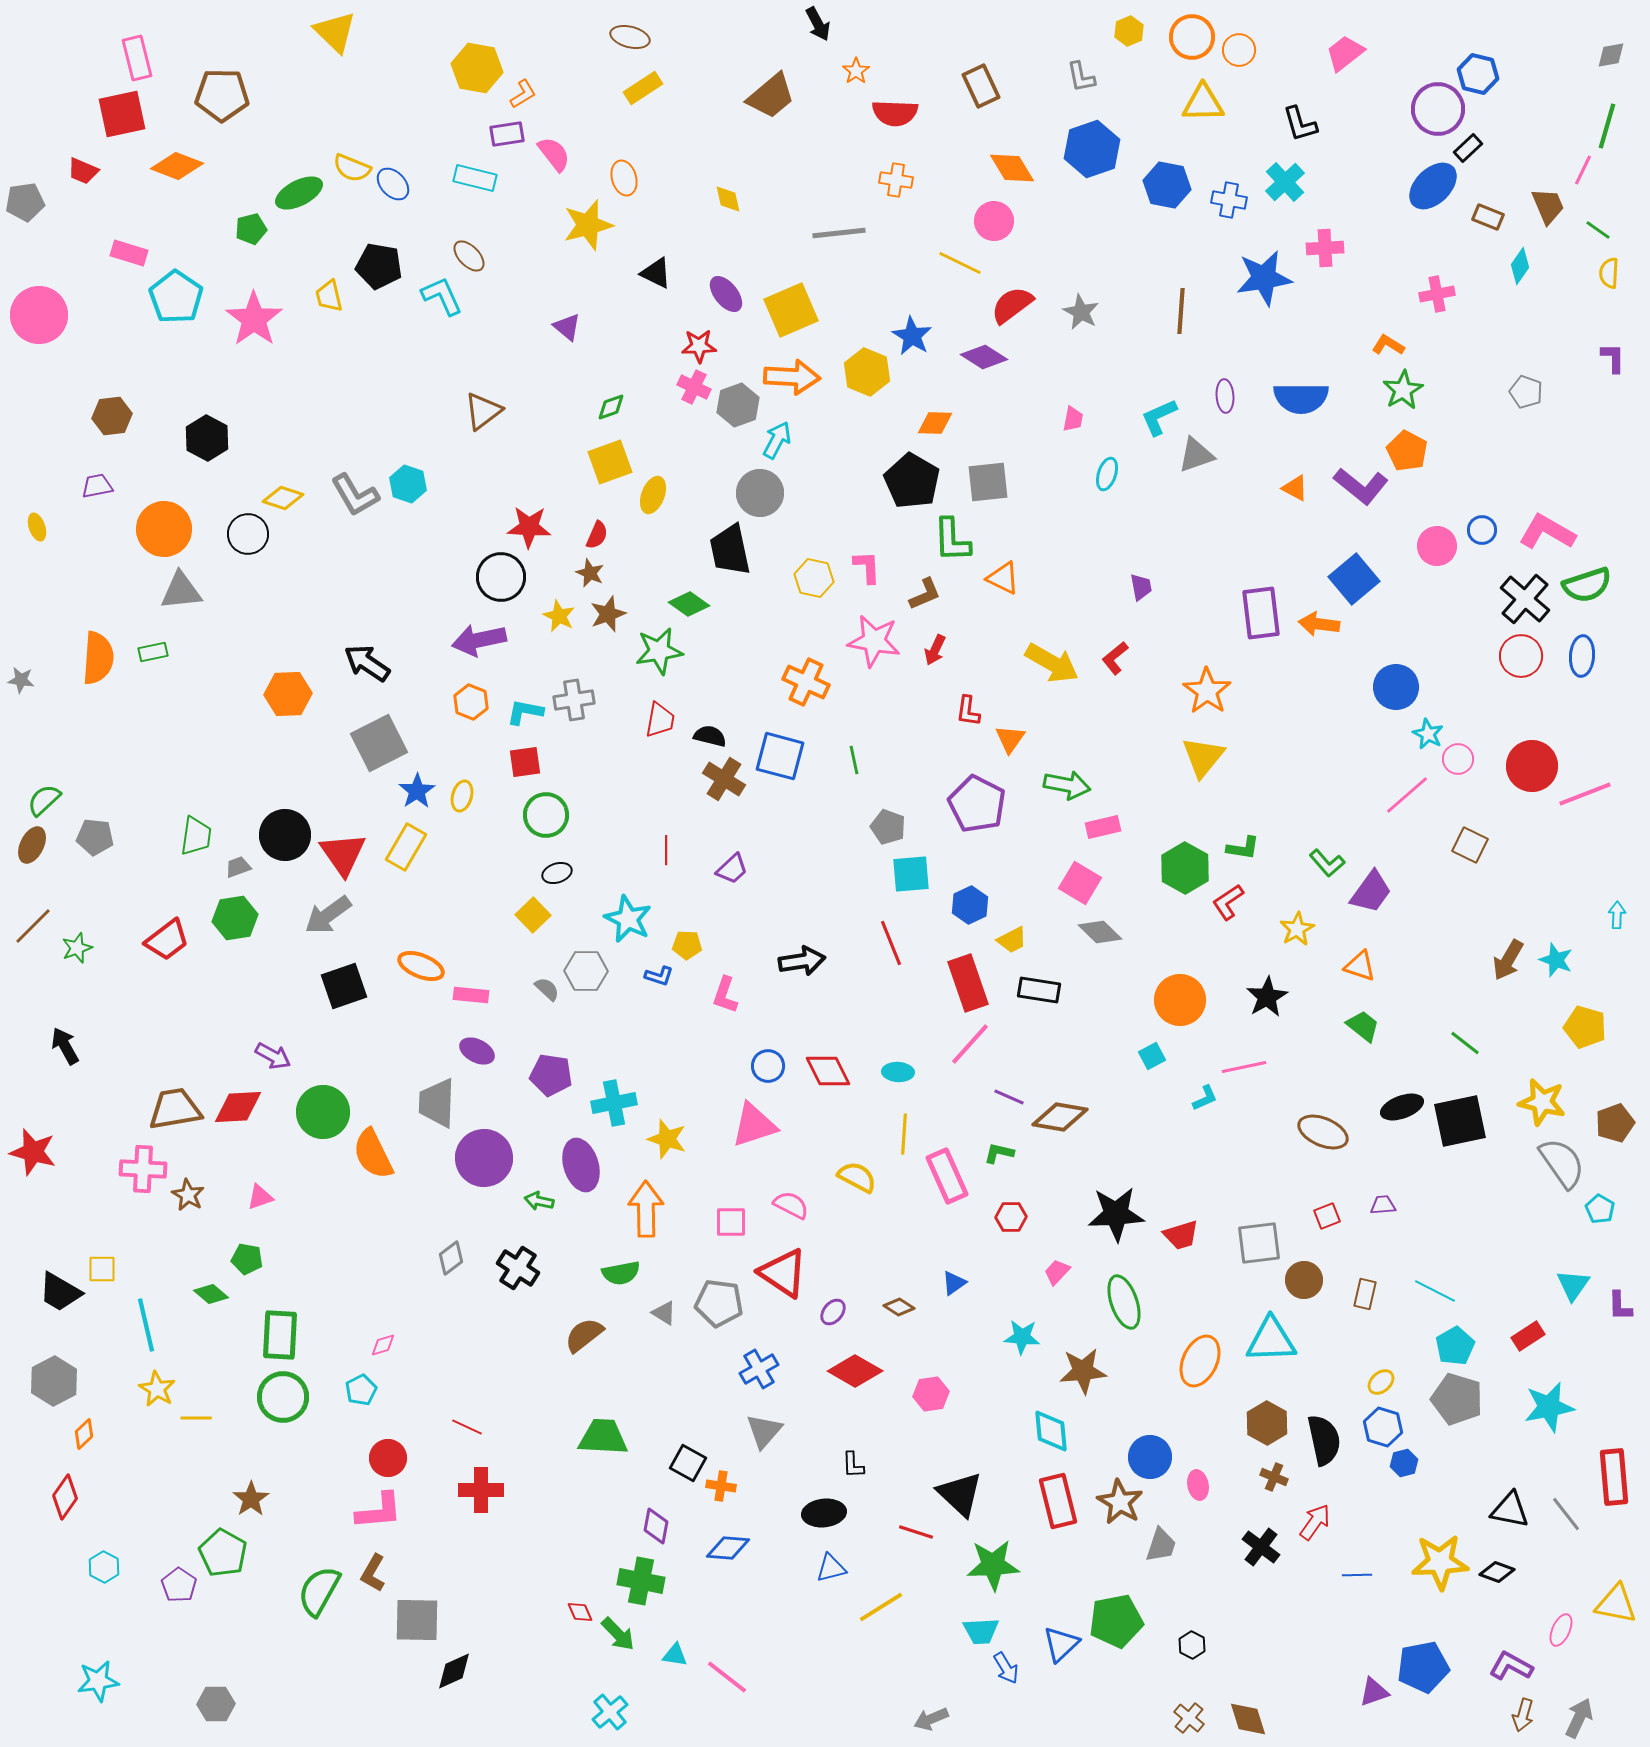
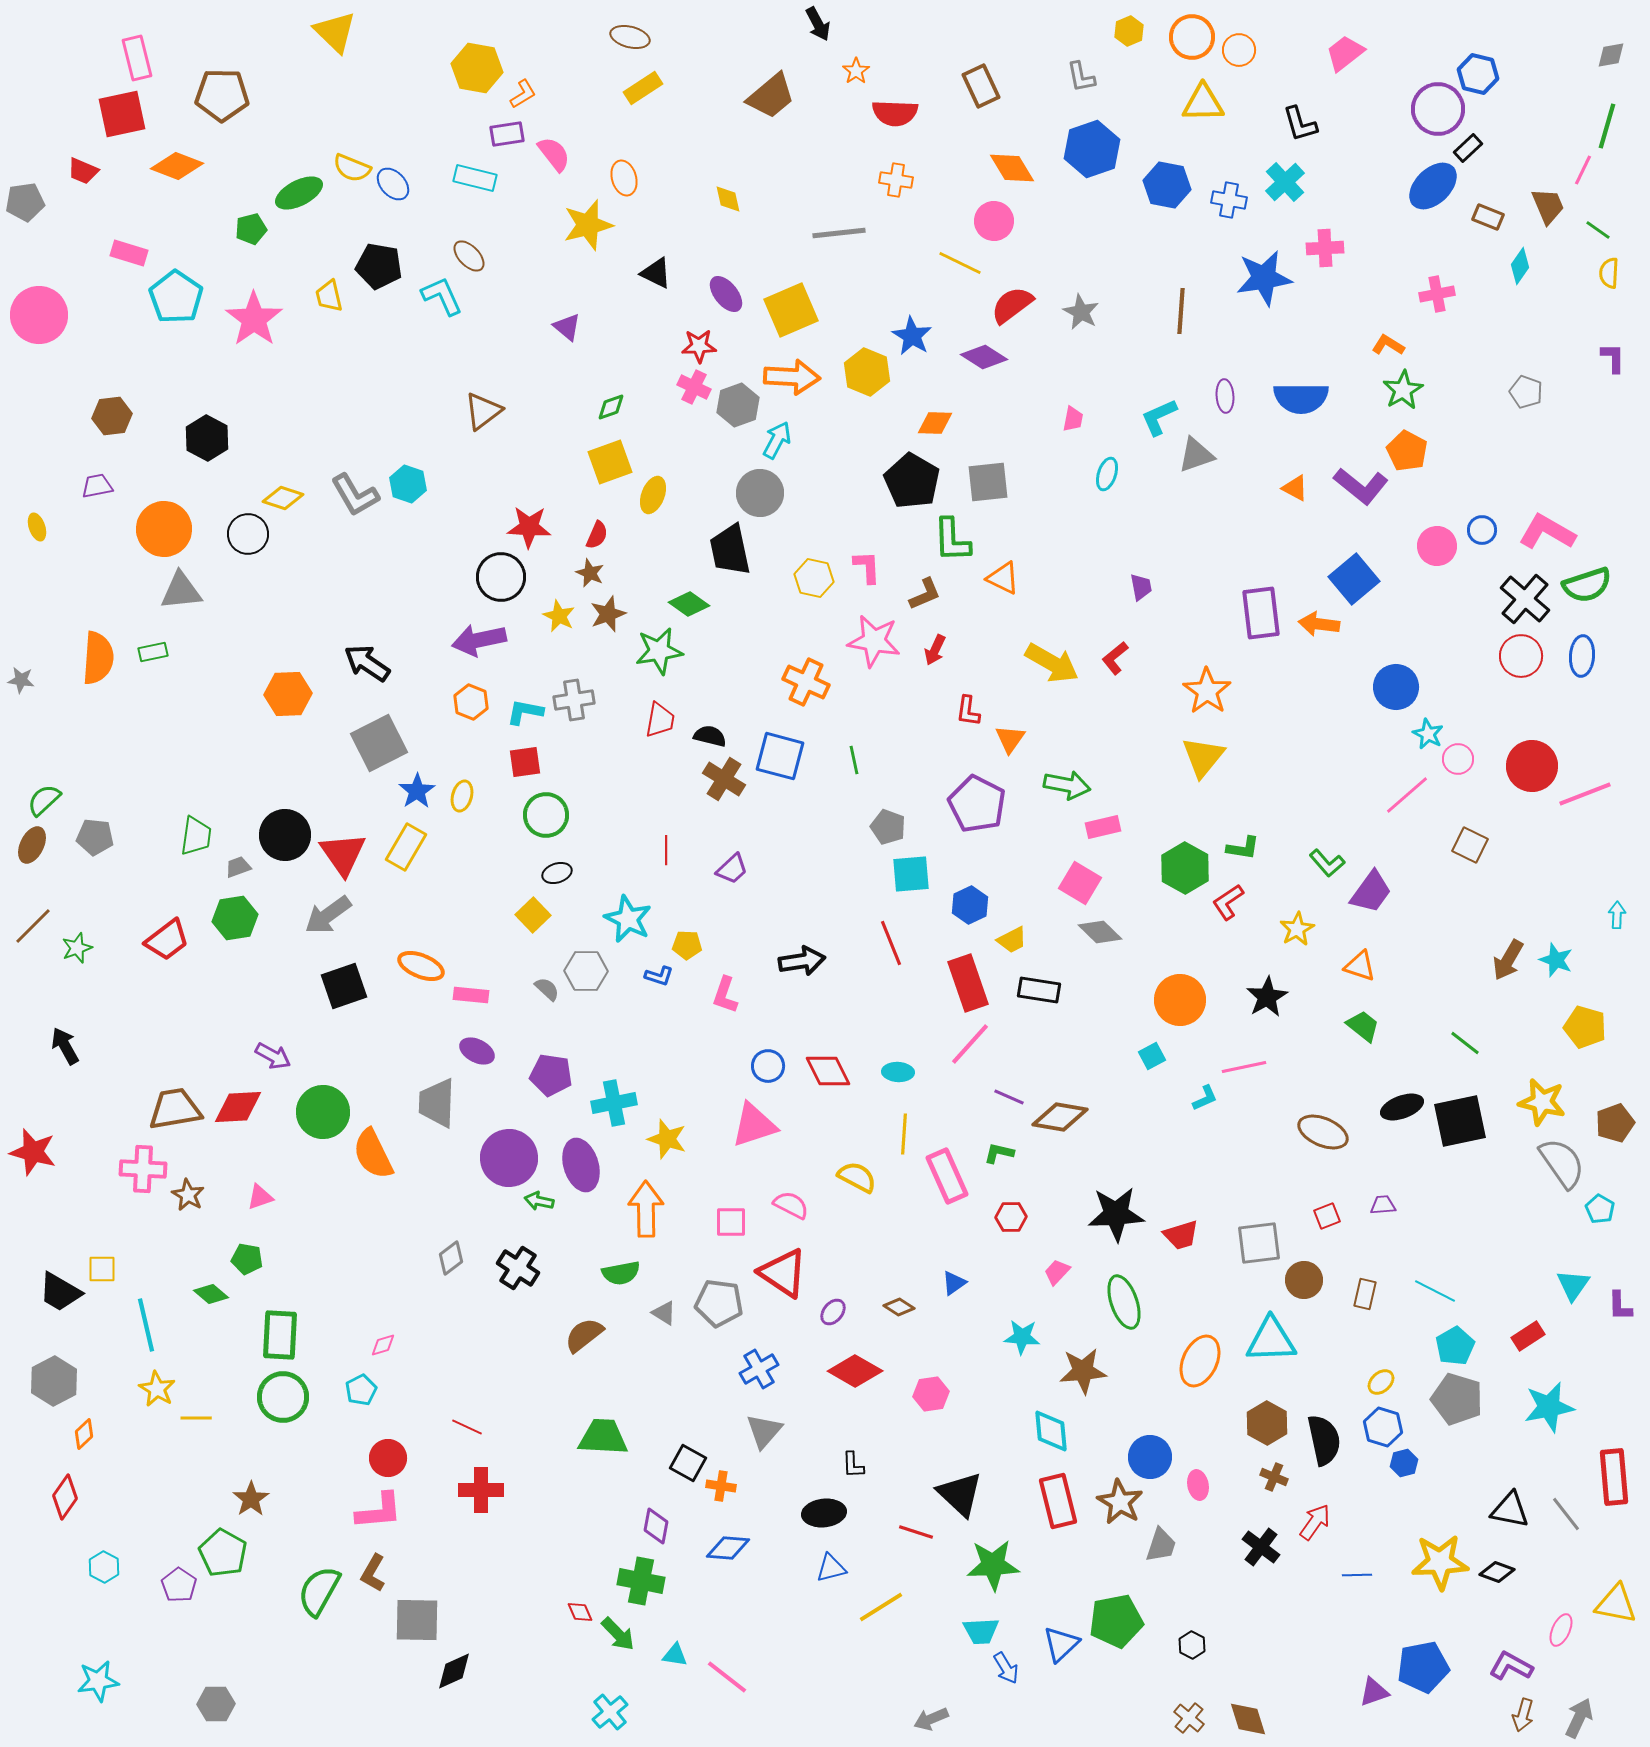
purple circle at (484, 1158): moved 25 px right
